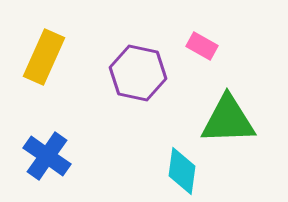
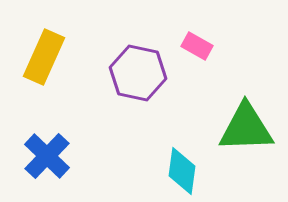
pink rectangle: moved 5 px left
green triangle: moved 18 px right, 8 px down
blue cross: rotated 9 degrees clockwise
